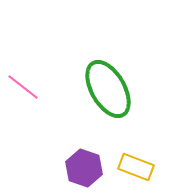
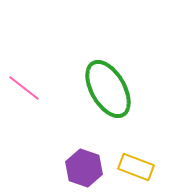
pink line: moved 1 px right, 1 px down
